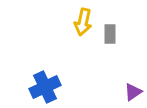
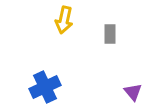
yellow arrow: moved 19 px left, 2 px up
purple triangle: rotated 36 degrees counterclockwise
